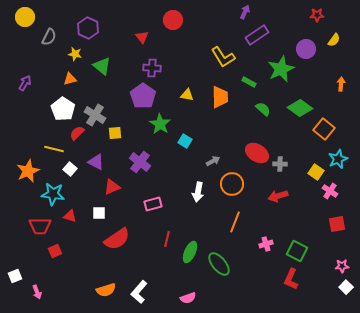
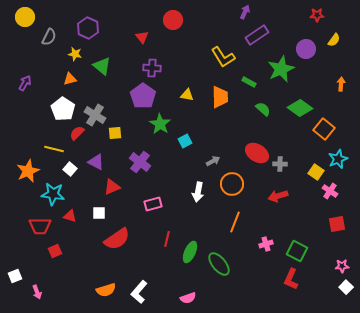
cyan square at (185, 141): rotated 32 degrees clockwise
